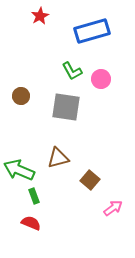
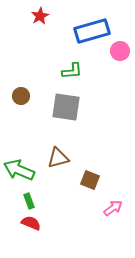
green L-shape: rotated 65 degrees counterclockwise
pink circle: moved 19 px right, 28 px up
brown square: rotated 18 degrees counterclockwise
green rectangle: moved 5 px left, 5 px down
